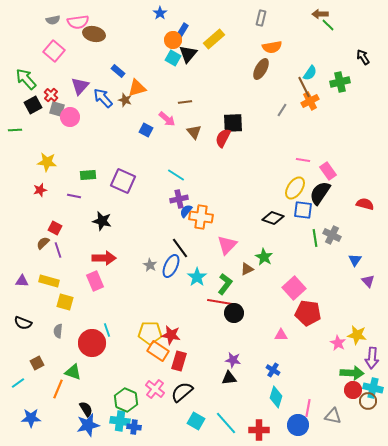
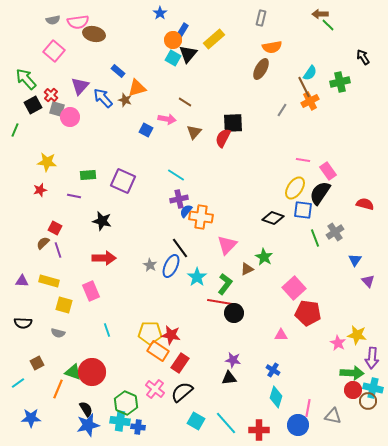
brown line at (185, 102): rotated 40 degrees clockwise
pink arrow at (167, 119): rotated 30 degrees counterclockwise
green line at (15, 130): rotated 64 degrees counterclockwise
brown triangle at (194, 132): rotated 21 degrees clockwise
gray cross at (332, 235): moved 3 px right, 3 px up; rotated 30 degrees clockwise
green line at (315, 238): rotated 12 degrees counterclockwise
pink rectangle at (95, 281): moved 4 px left, 10 px down
yellow square at (65, 302): moved 1 px left, 3 px down
black semicircle at (23, 323): rotated 18 degrees counterclockwise
gray semicircle at (58, 331): moved 2 px down; rotated 80 degrees counterclockwise
red circle at (92, 343): moved 29 px down
red rectangle at (179, 361): moved 1 px right, 2 px down; rotated 18 degrees clockwise
green hexagon at (126, 400): moved 3 px down
blue cross at (134, 427): moved 4 px right
